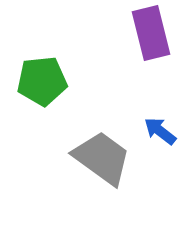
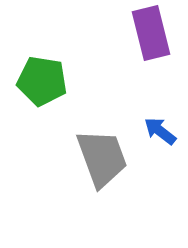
green pentagon: rotated 15 degrees clockwise
gray trapezoid: rotated 34 degrees clockwise
